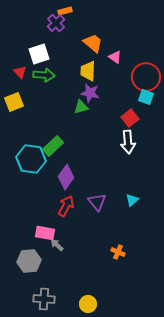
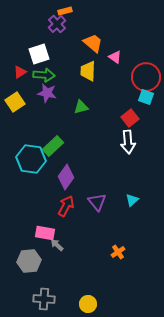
purple cross: moved 1 px right, 1 px down
red triangle: rotated 40 degrees clockwise
purple star: moved 43 px left
yellow square: moved 1 px right; rotated 12 degrees counterclockwise
orange cross: rotated 32 degrees clockwise
